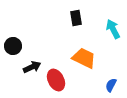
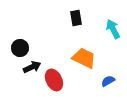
black circle: moved 7 px right, 2 px down
red ellipse: moved 2 px left
blue semicircle: moved 3 px left, 4 px up; rotated 32 degrees clockwise
